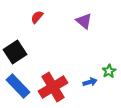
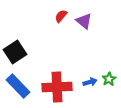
red semicircle: moved 24 px right, 1 px up
green star: moved 8 px down
red cross: moved 4 px right; rotated 28 degrees clockwise
